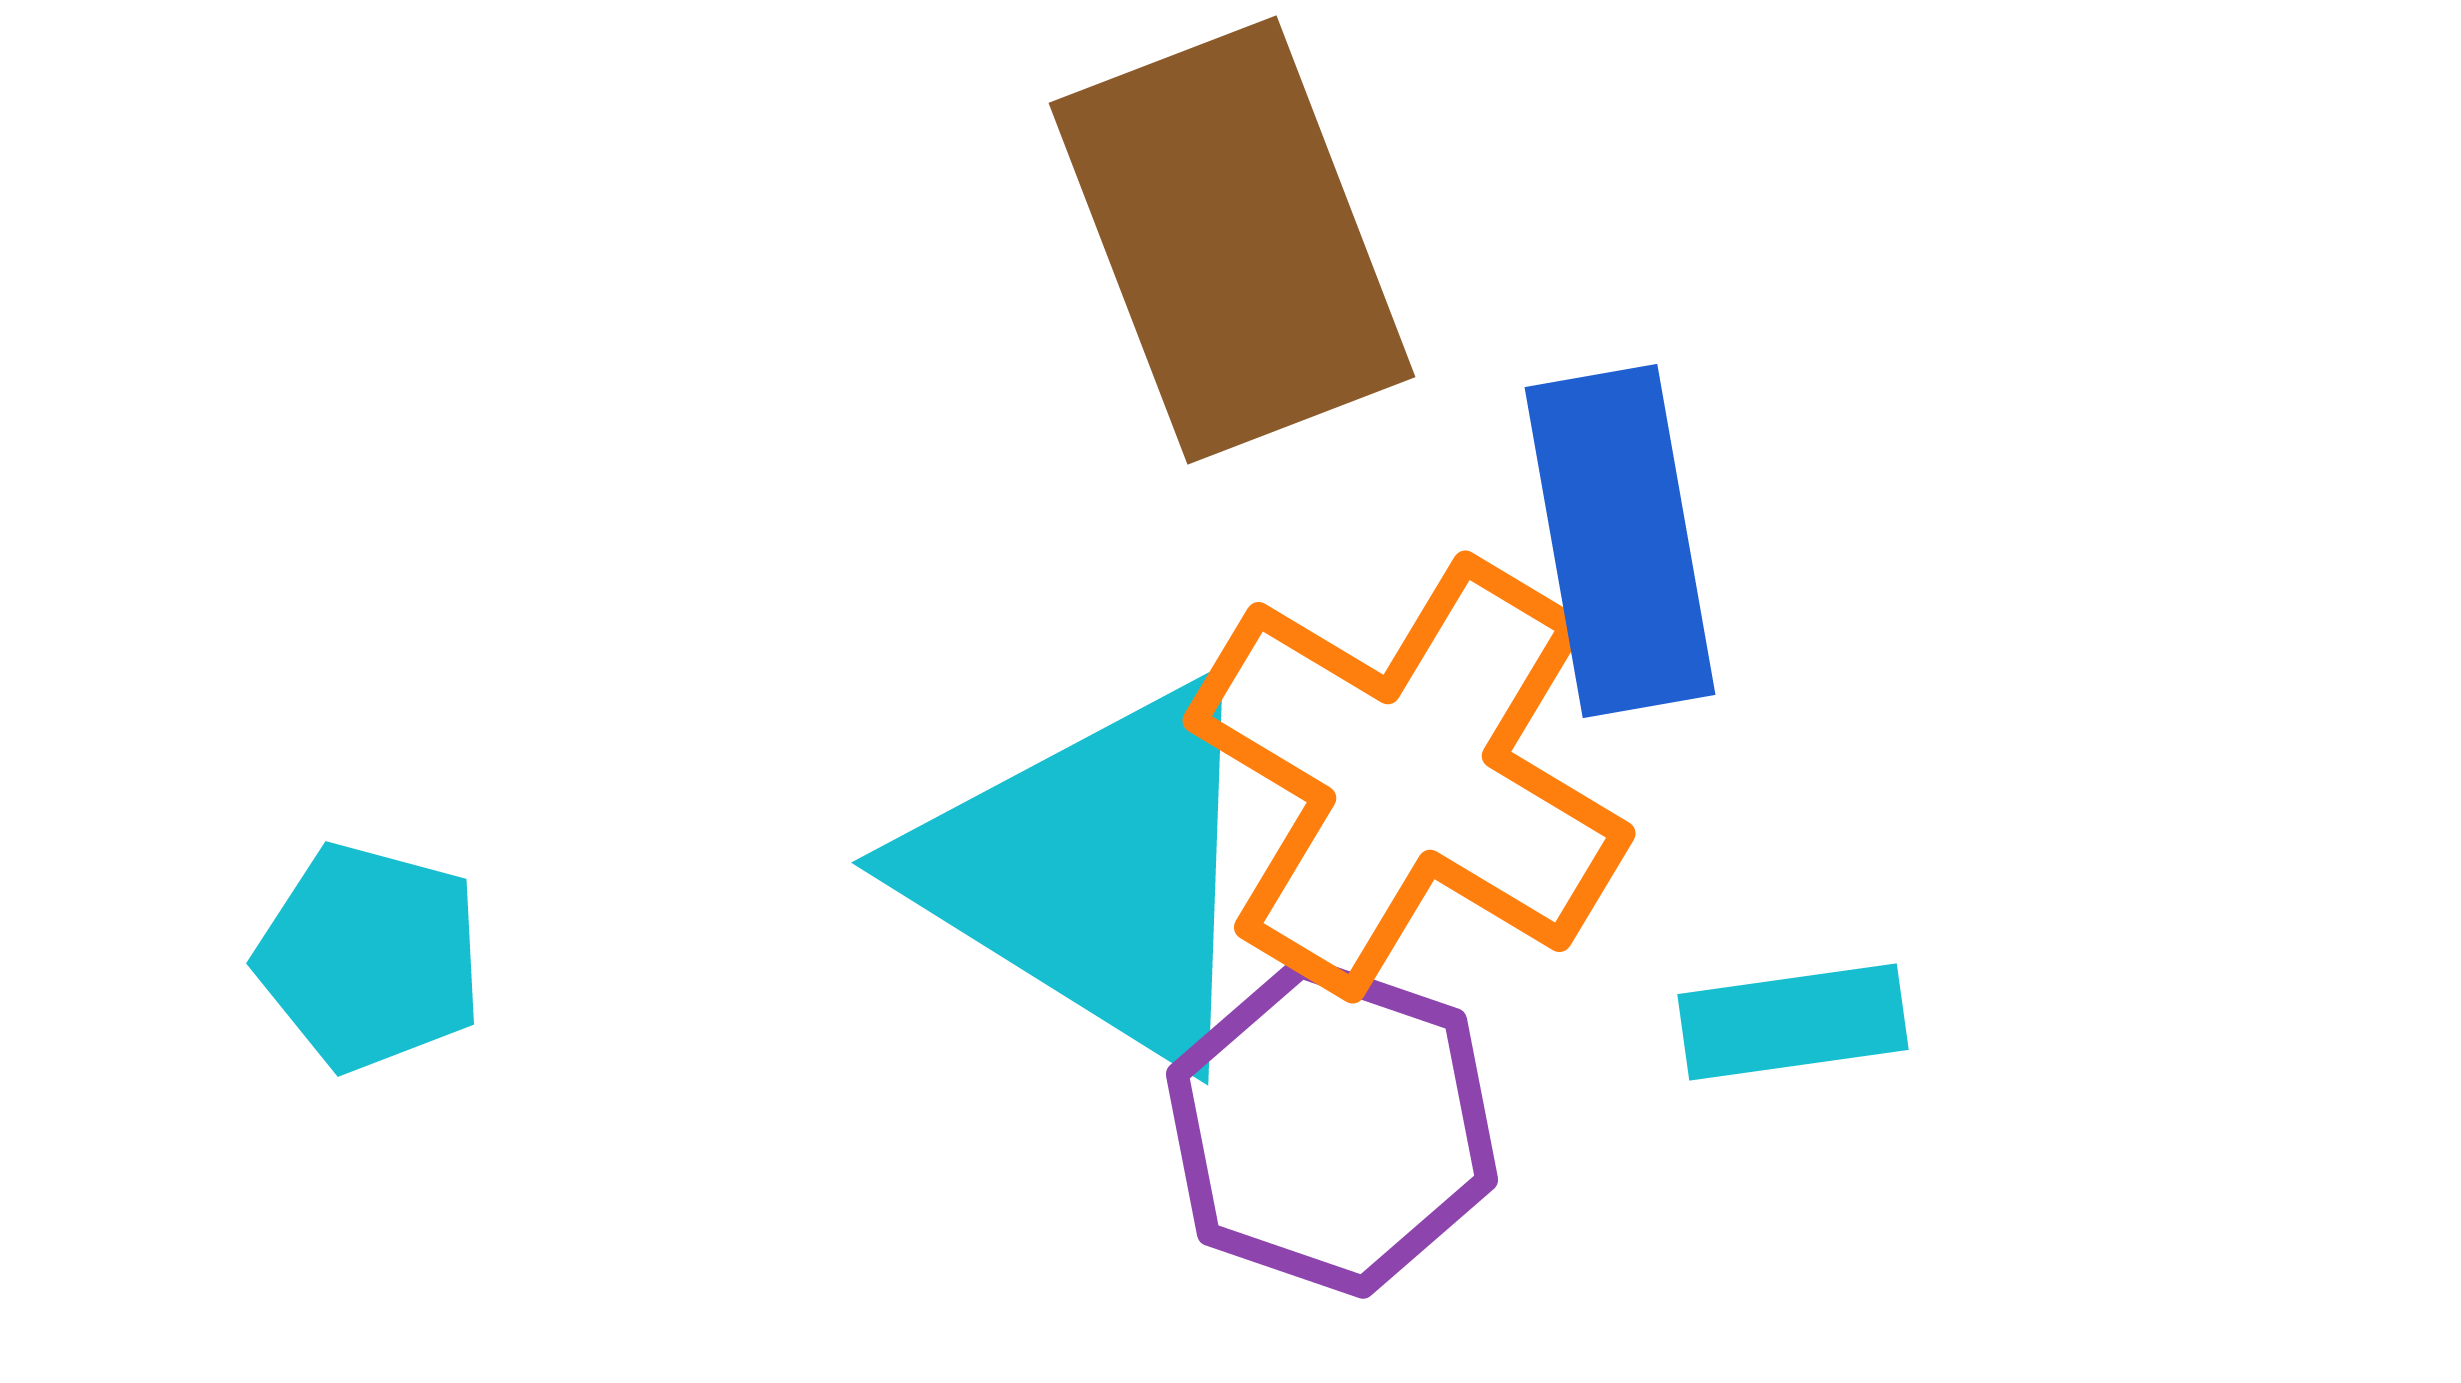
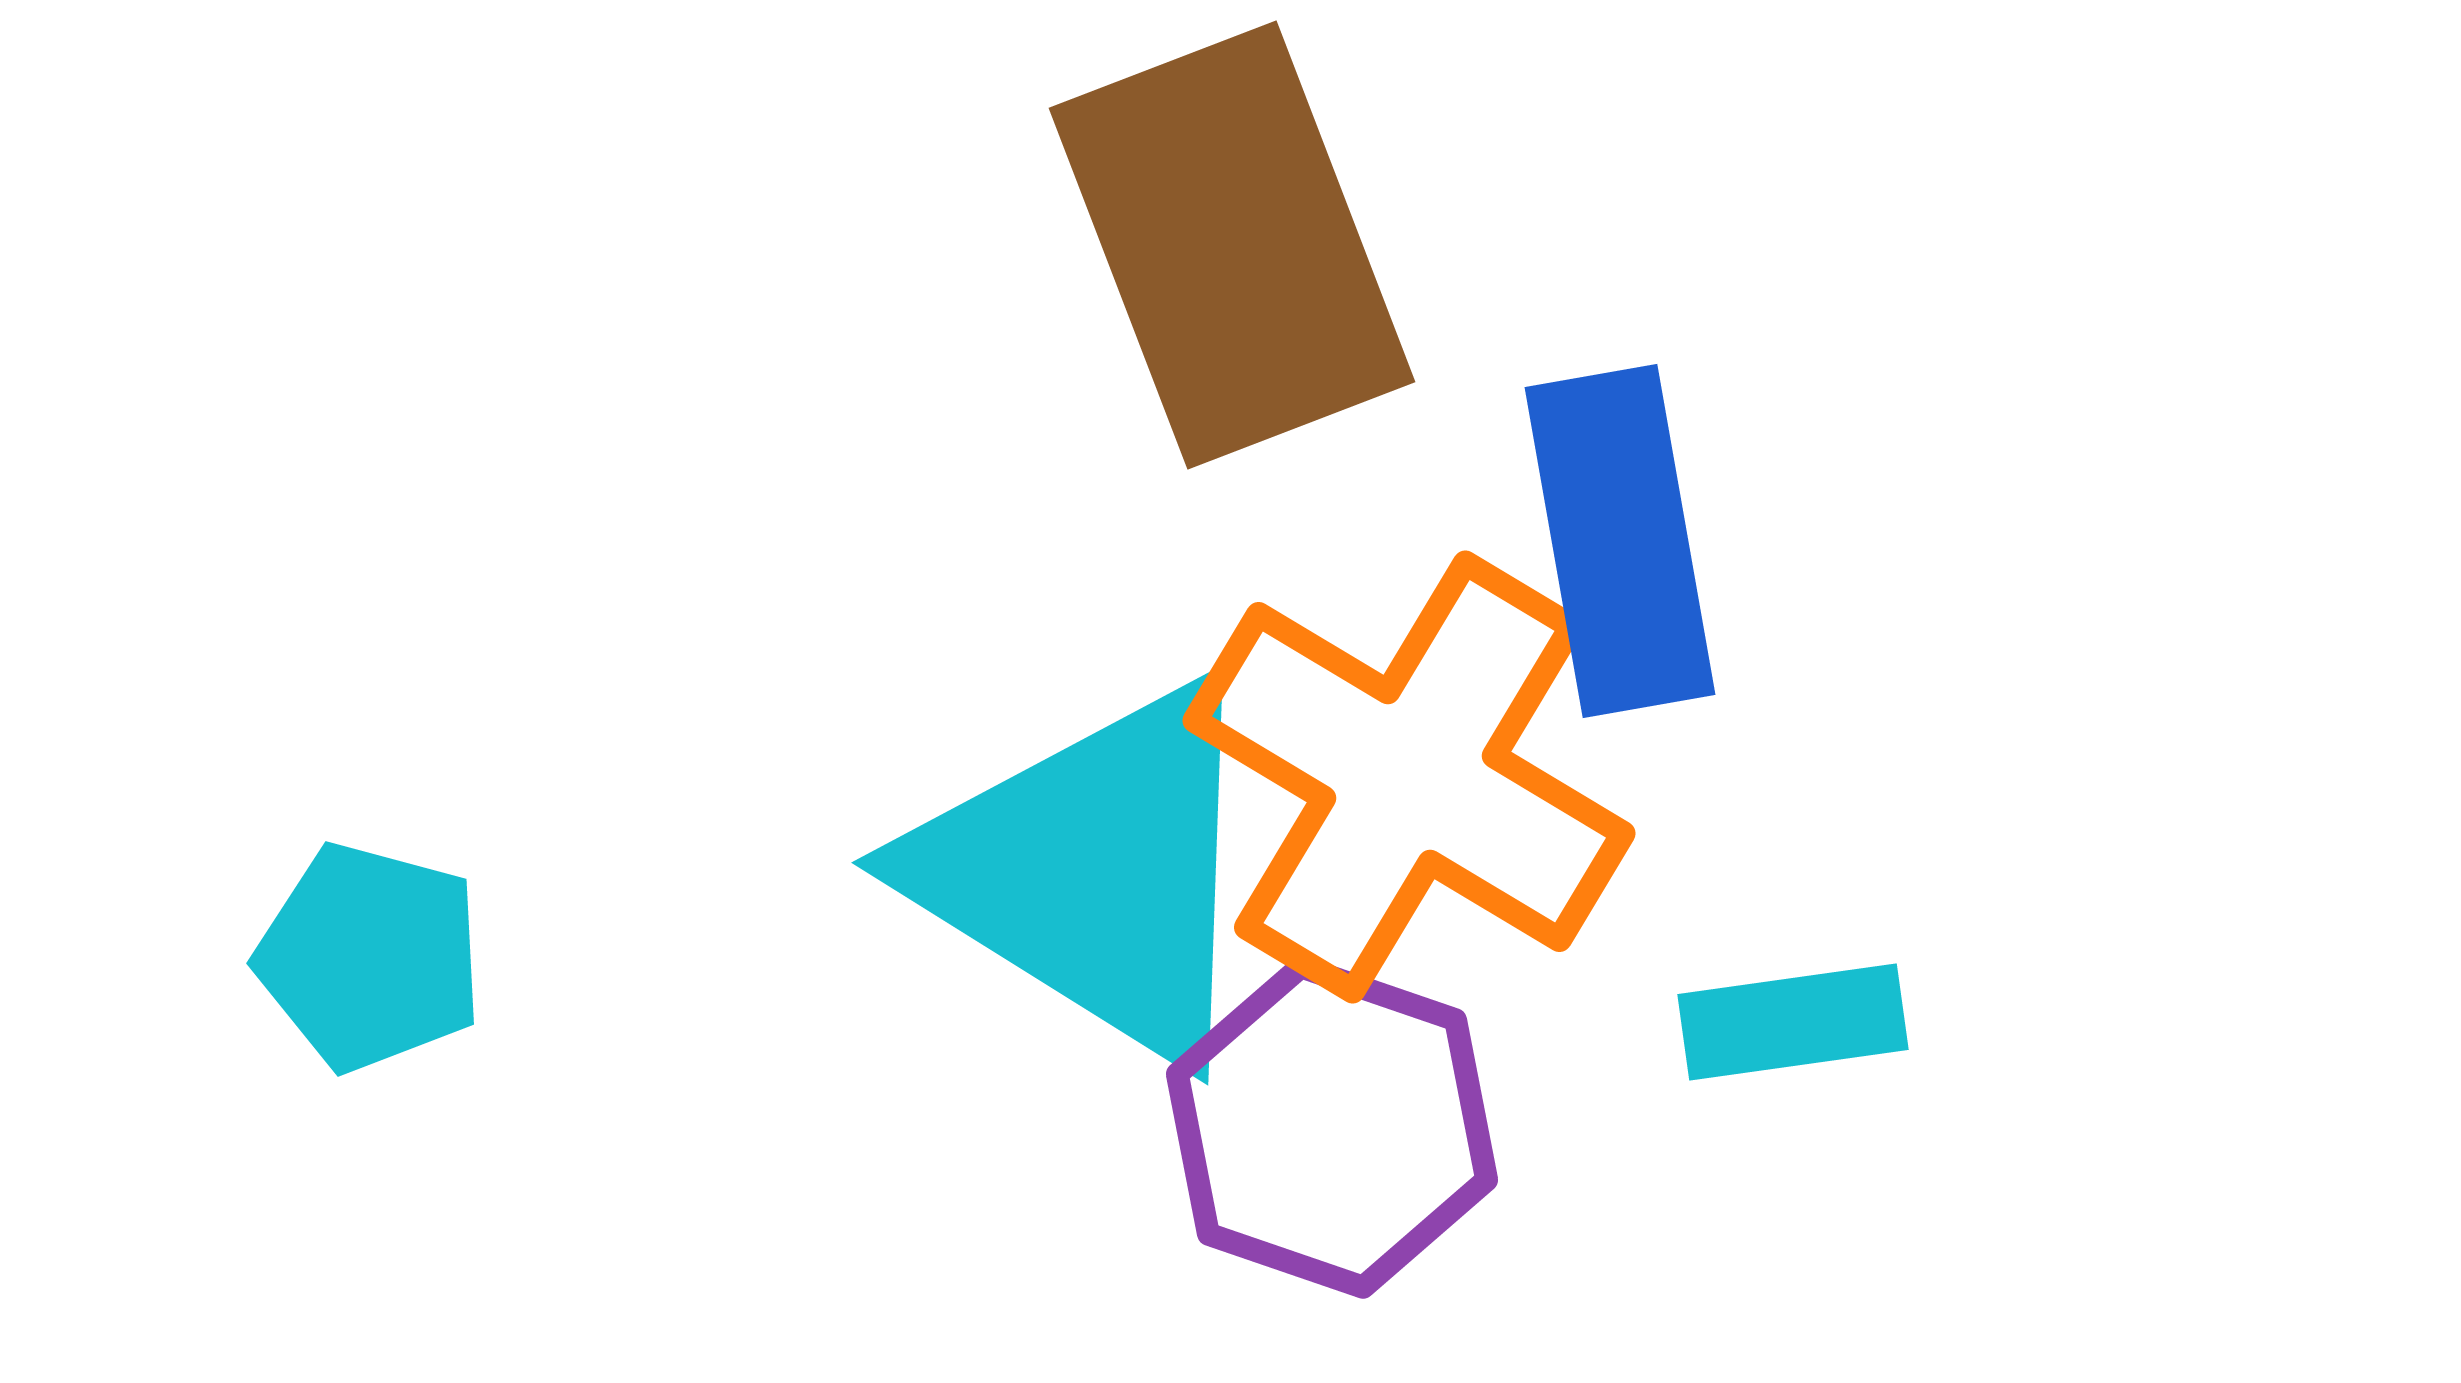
brown rectangle: moved 5 px down
